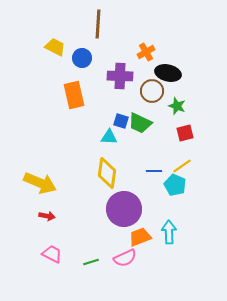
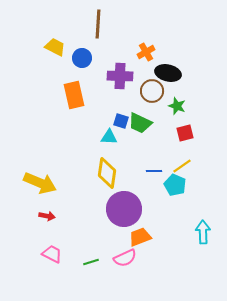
cyan arrow: moved 34 px right
